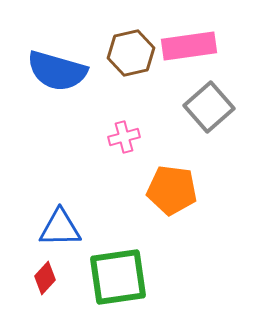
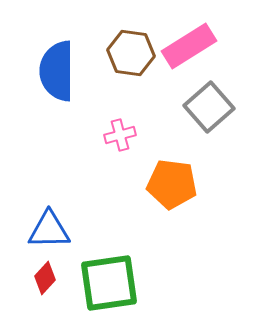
pink rectangle: rotated 24 degrees counterclockwise
brown hexagon: rotated 21 degrees clockwise
blue semicircle: rotated 74 degrees clockwise
pink cross: moved 4 px left, 2 px up
orange pentagon: moved 6 px up
blue triangle: moved 11 px left, 2 px down
green square: moved 9 px left, 6 px down
